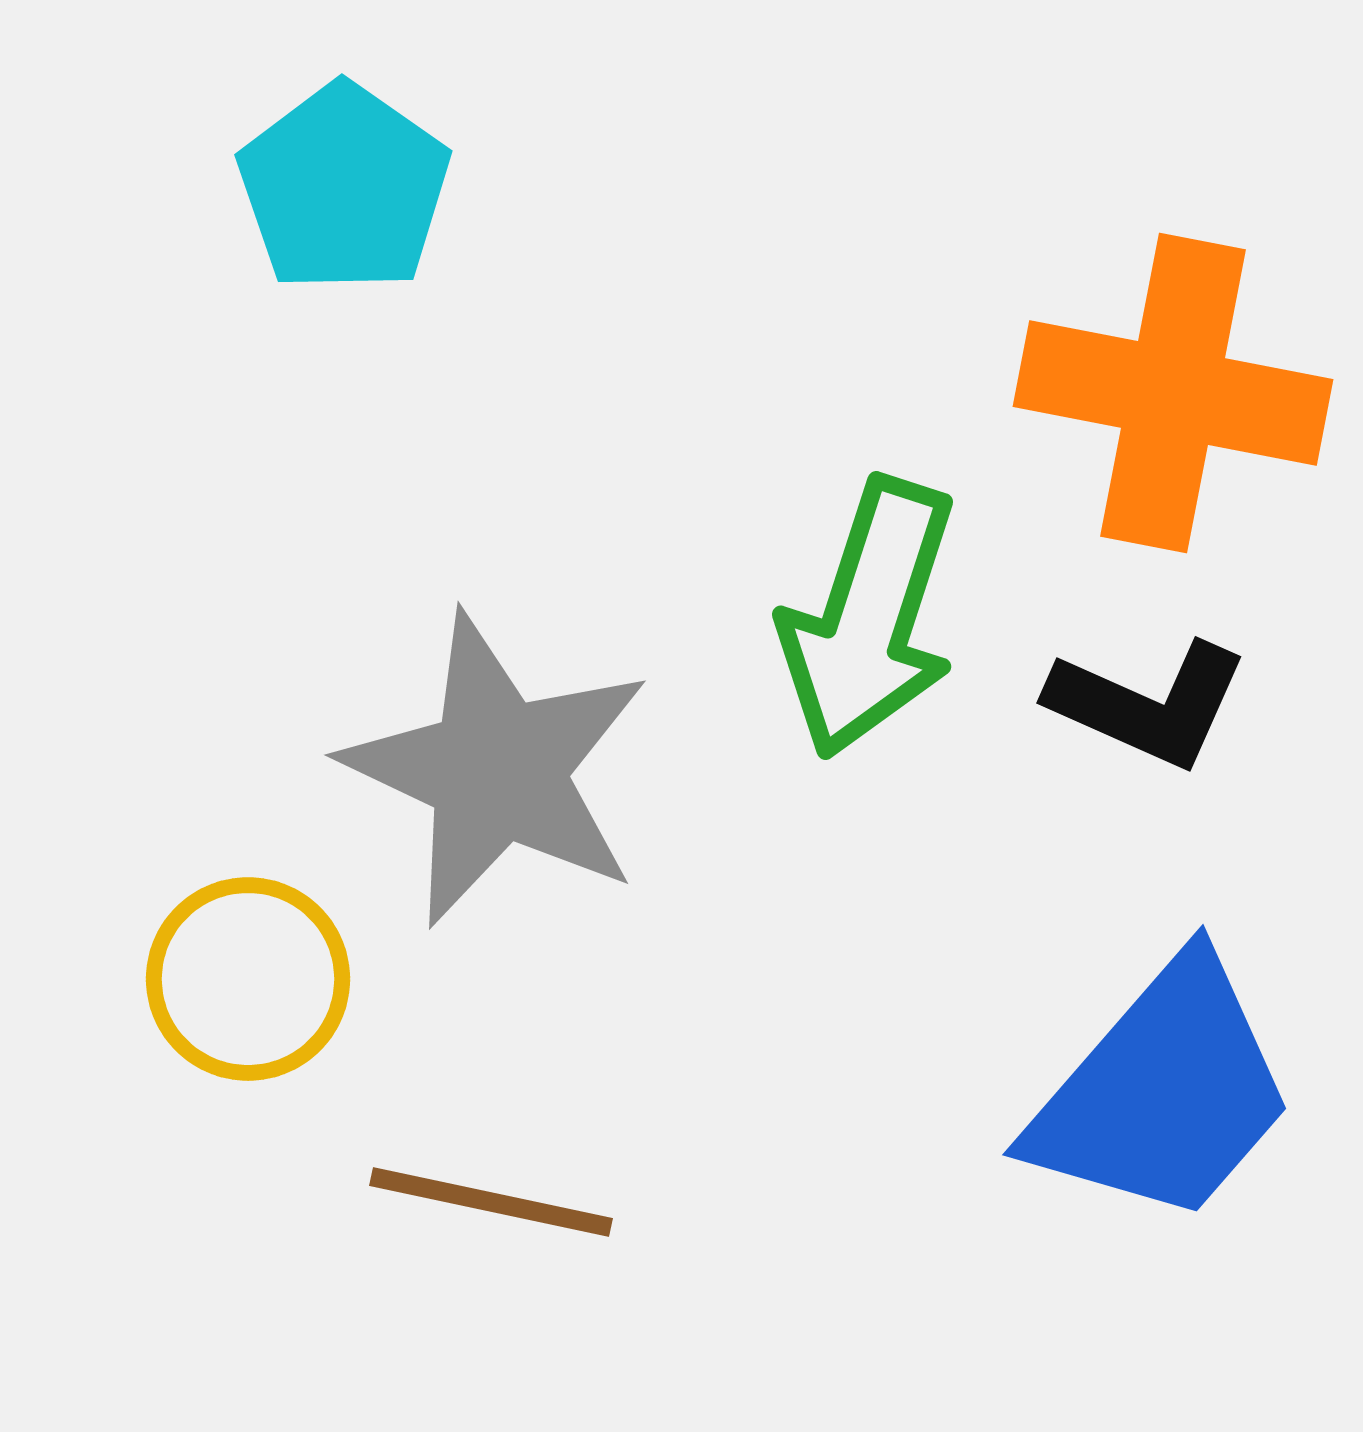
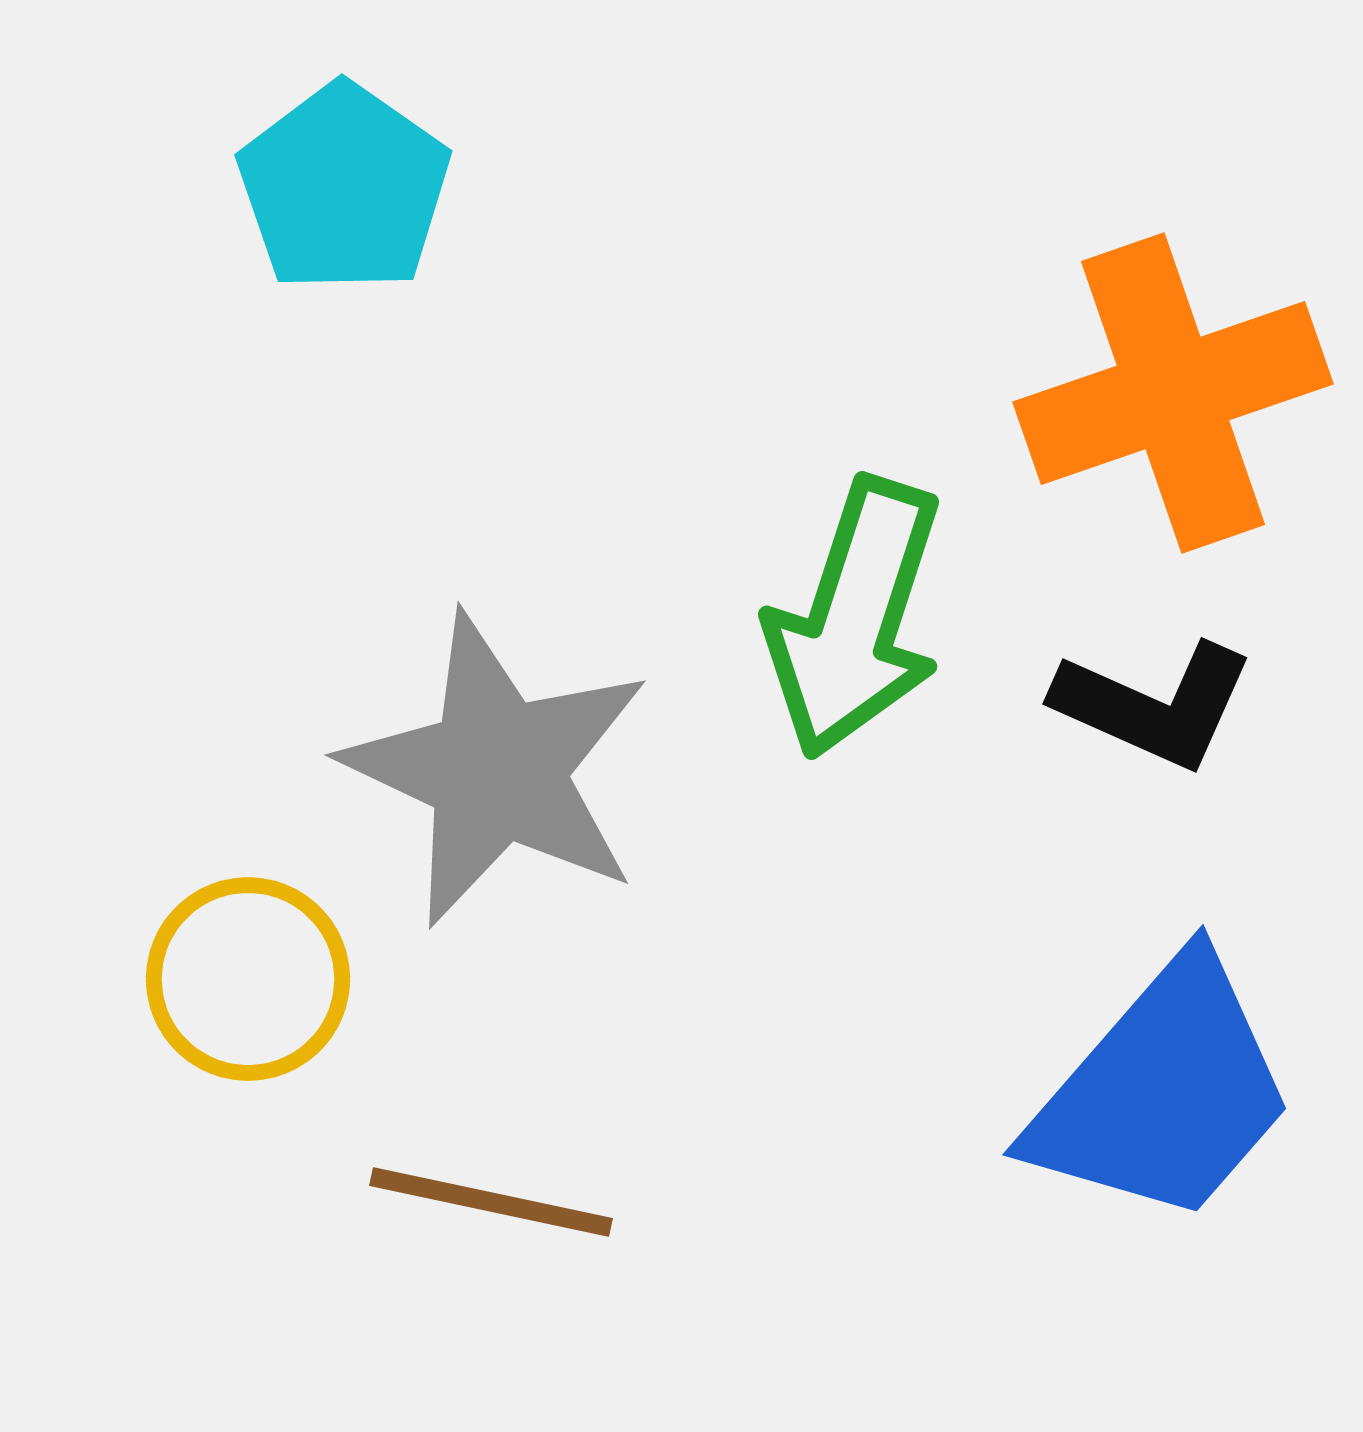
orange cross: rotated 30 degrees counterclockwise
green arrow: moved 14 px left
black L-shape: moved 6 px right, 1 px down
